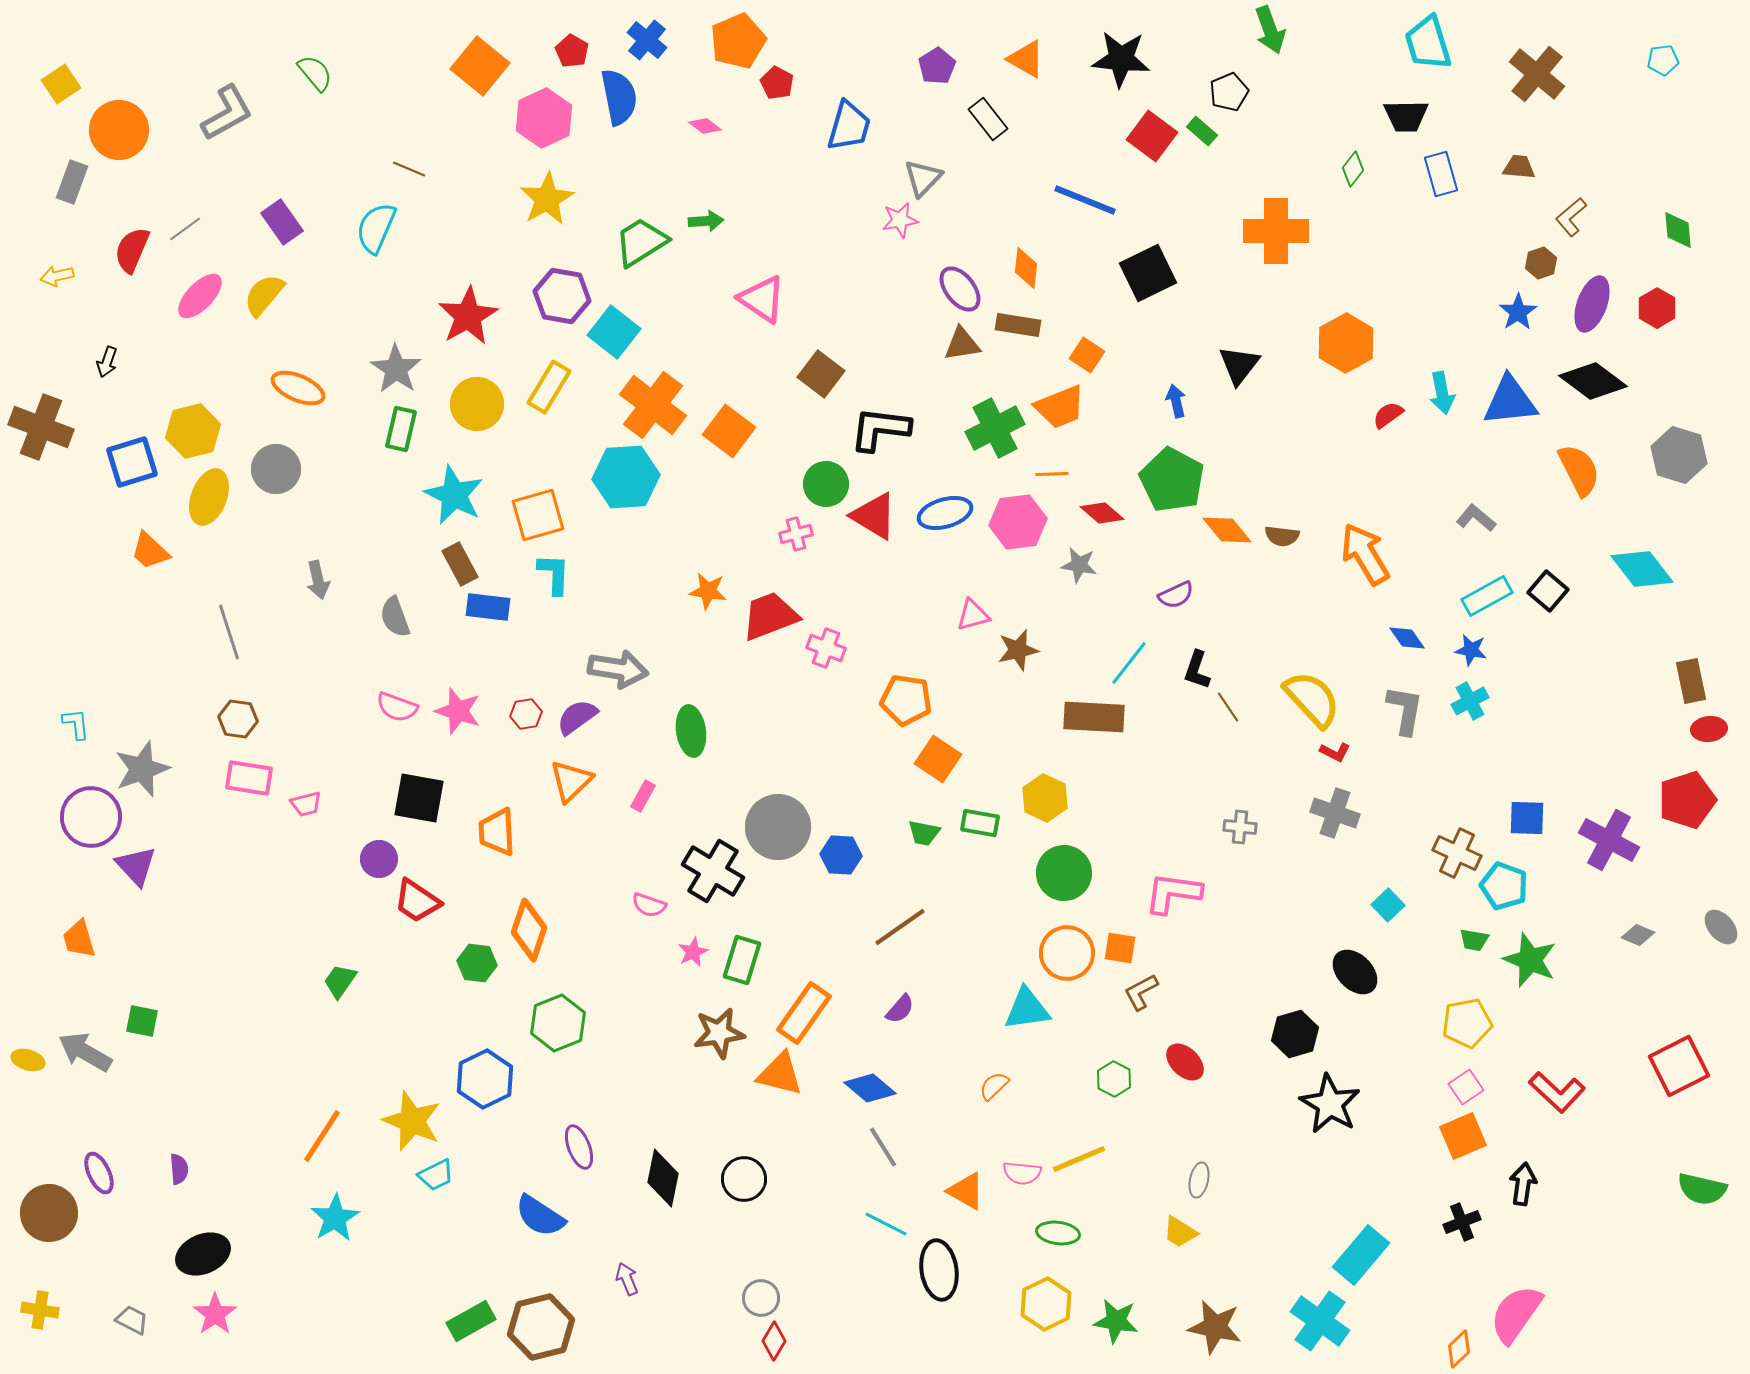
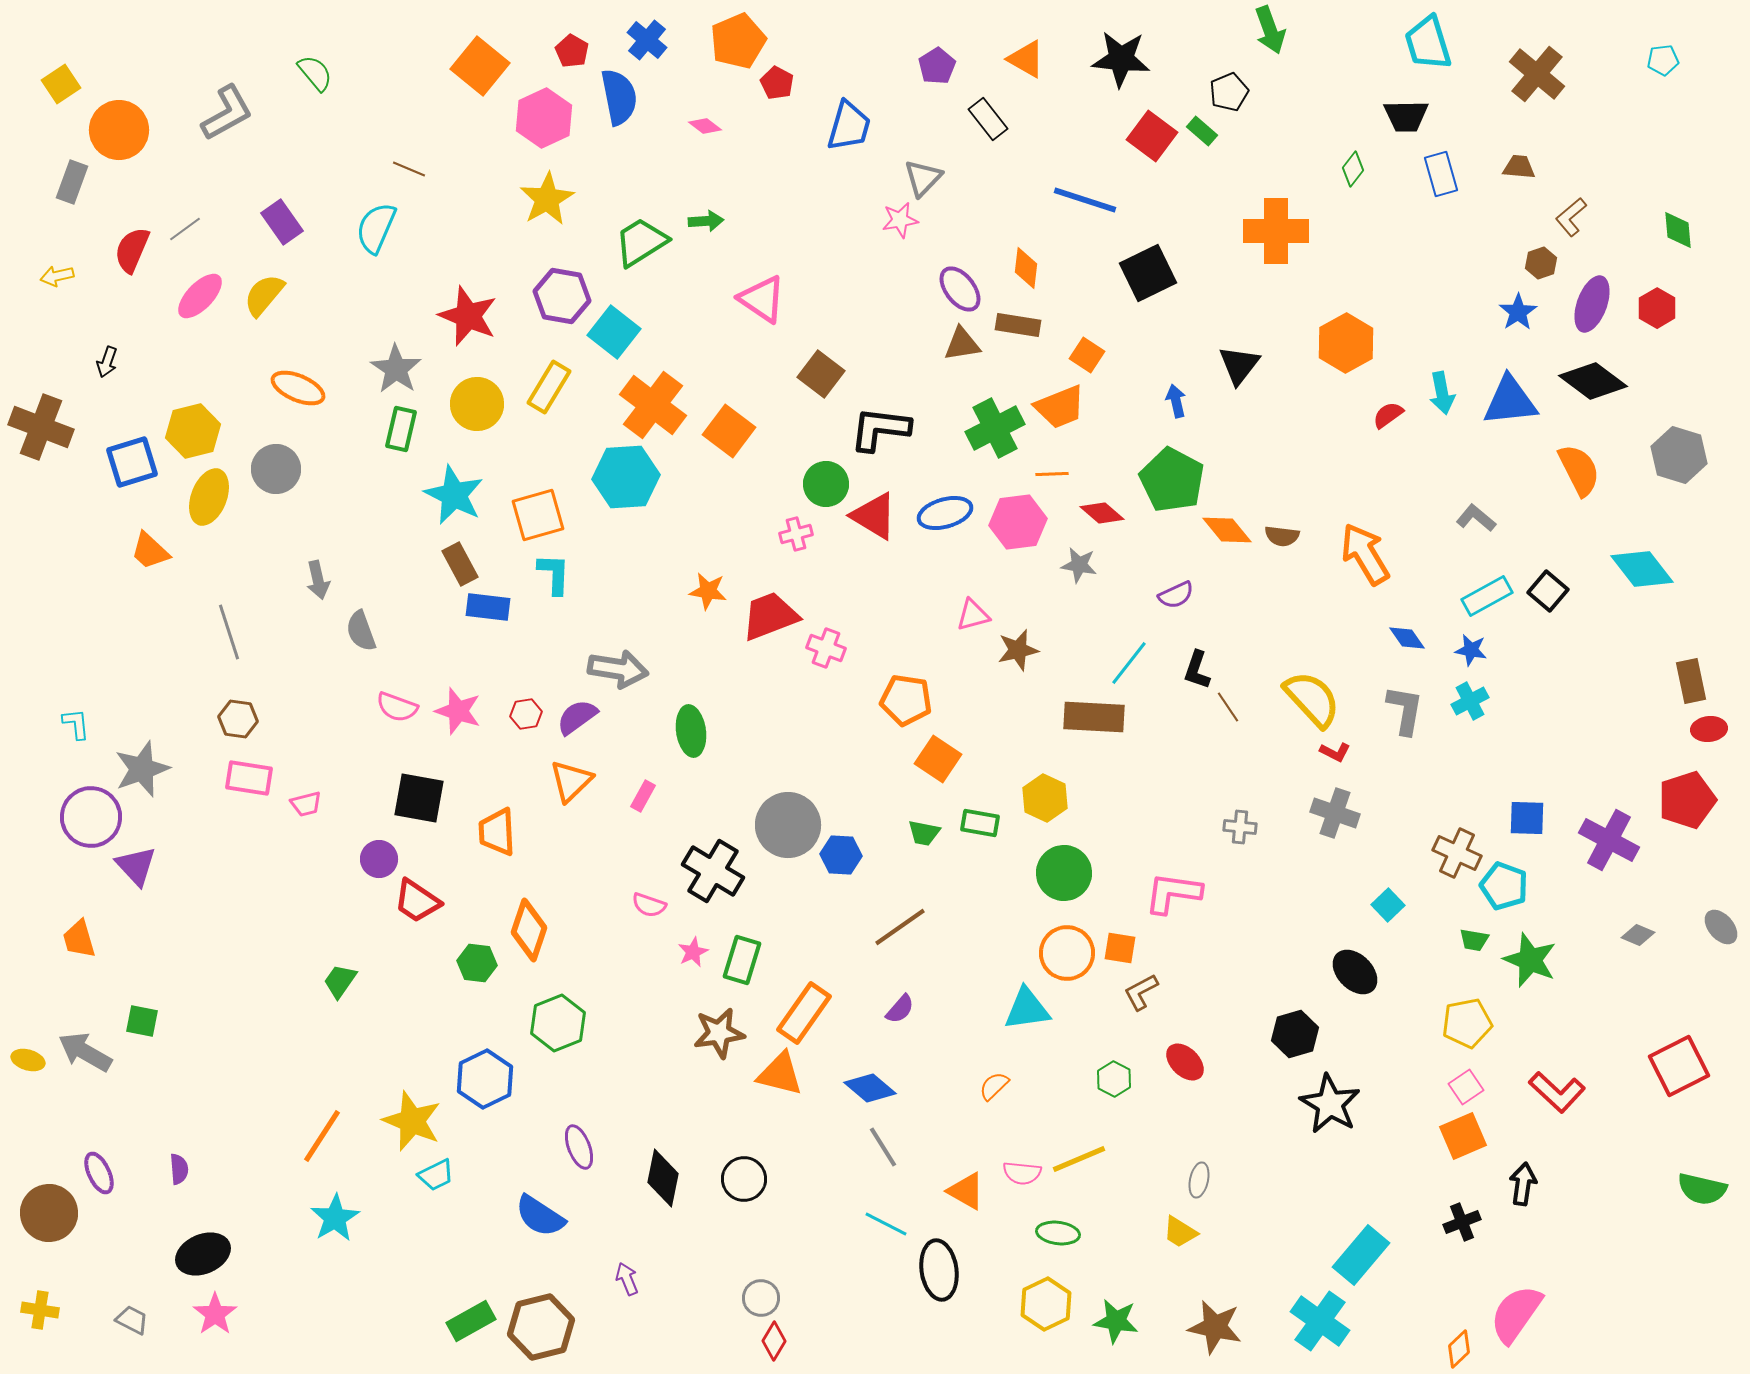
blue line at (1085, 200): rotated 4 degrees counterclockwise
red star at (468, 316): rotated 20 degrees counterclockwise
gray semicircle at (395, 617): moved 34 px left, 14 px down
gray circle at (778, 827): moved 10 px right, 2 px up
